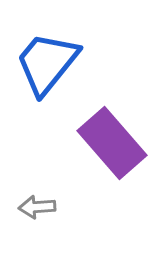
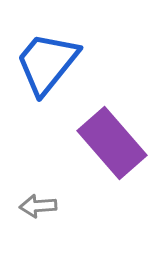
gray arrow: moved 1 px right, 1 px up
